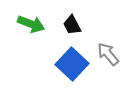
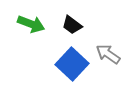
black trapezoid: rotated 25 degrees counterclockwise
gray arrow: rotated 15 degrees counterclockwise
